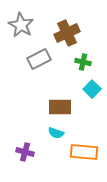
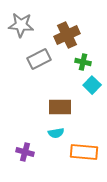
gray star: rotated 25 degrees counterclockwise
brown cross: moved 2 px down
cyan square: moved 4 px up
cyan semicircle: rotated 28 degrees counterclockwise
